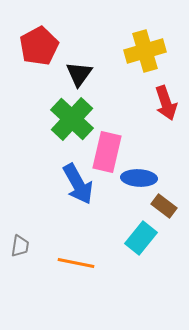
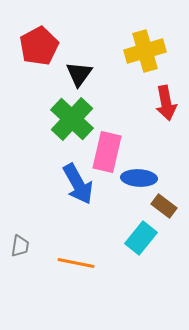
red arrow: rotated 8 degrees clockwise
